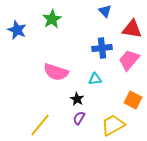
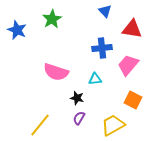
pink trapezoid: moved 1 px left, 5 px down
black star: moved 1 px up; rotated 16 degrees counterclockwise
